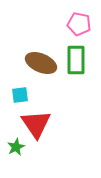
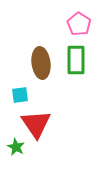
pink pentagon: rotated 20 degrees clockwise
brown ellipse: rotated 60 degrees clockwise
green star: rotated 18 degrees counterclockwise
